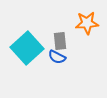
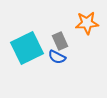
gray rectangle: rotated 18 degrees counterclockwise
cyan square: rotated 16 degrees clockwise
